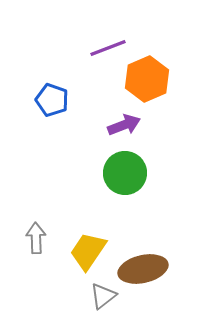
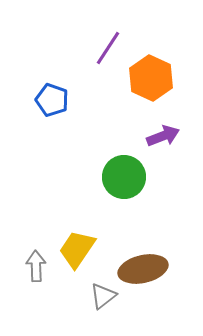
purple line: rotated 36 degrees counterclockwise
orange hexagon: moved 4 px right, 1 px up; rotated 12 degrees counterclockwise
purple arrow: moved 39 px right, 11 px down
green circle: moved 1 px left, 4 px down
gray arrow: moved 28 px down
yellow trapezoid: moved 11 px left, 2 px up
